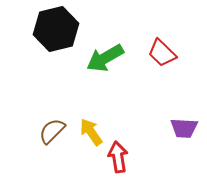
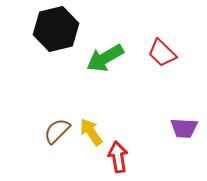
brown semicircle: moved 5 px right
